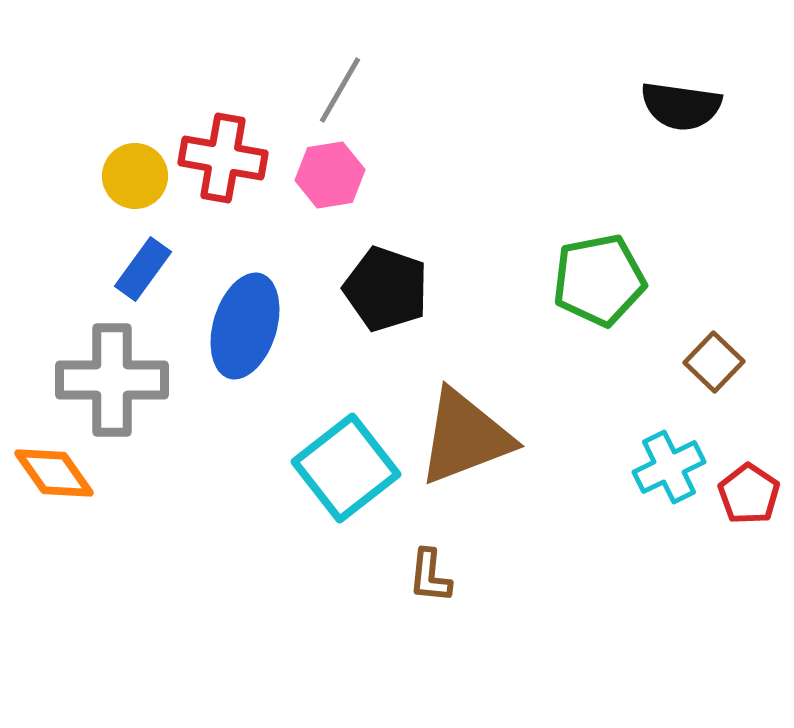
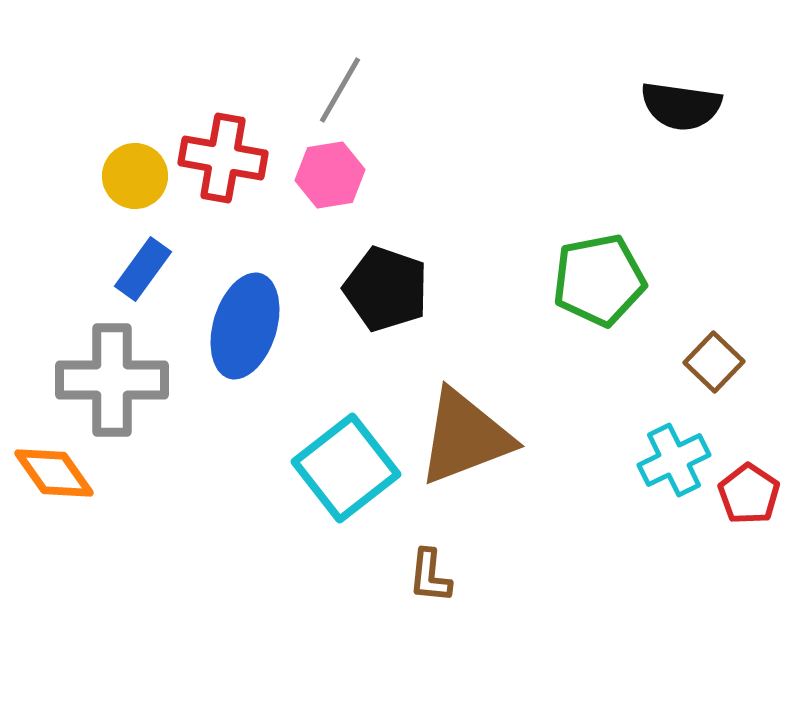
cyan cross: moved 5 px right, 7 px up
